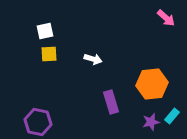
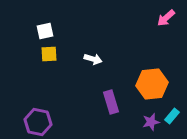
pink arrow: rotated 96 degrees clockwise
